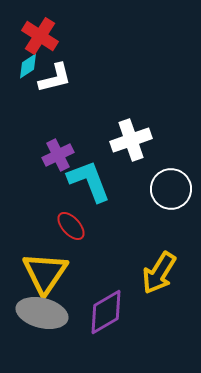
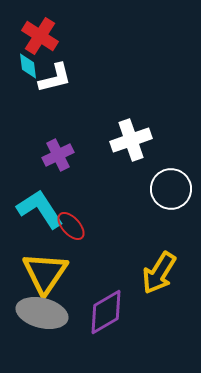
cyan diamond: rotated 64 degrees counterclockwise
cyan L-shape: moved 49 px left, 28 px down; rotated 12 degrees counterclockwise
